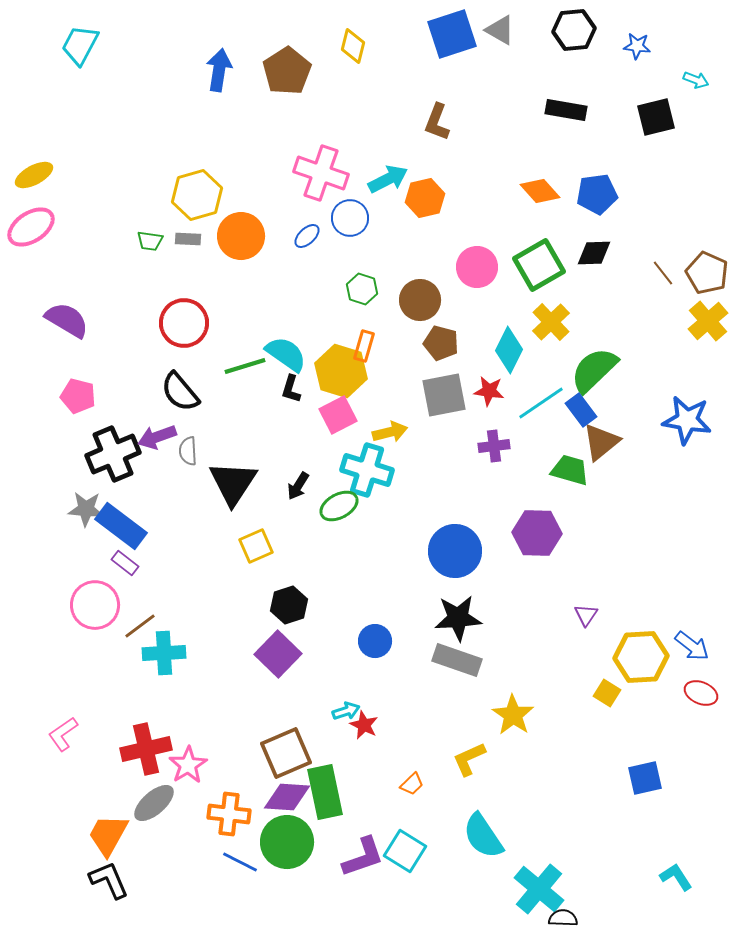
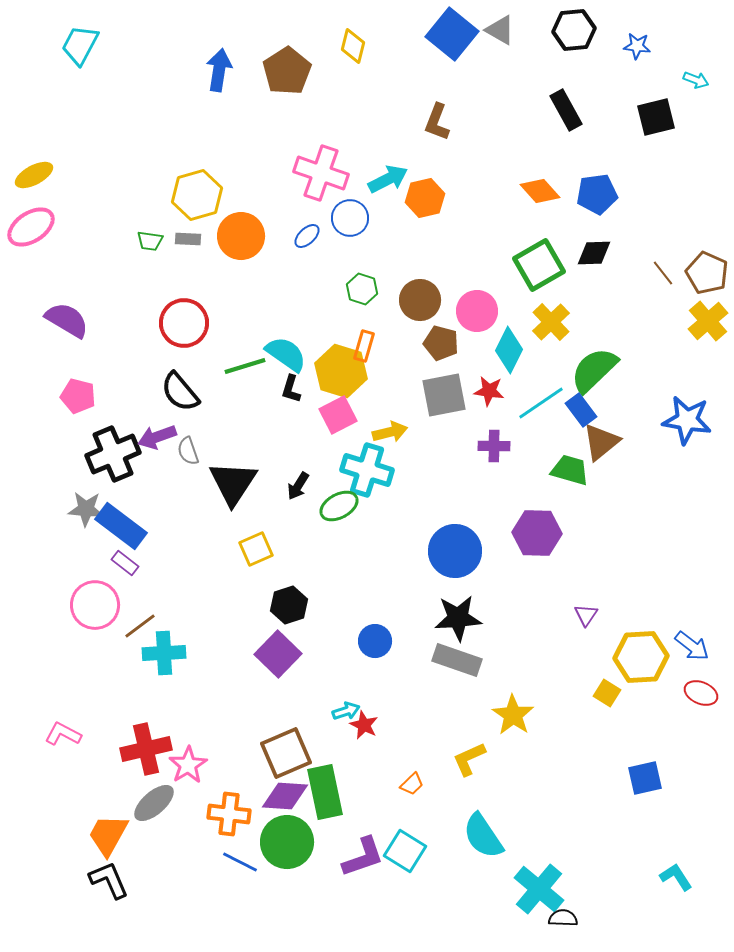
blue square at (452, 34): rotated 33 degrees counterclockwise
black rectangle at (566, 110): rotated 51 degrees clockwise
pink circle at (477, 267): moved 44 px down
purple cross at (494, 446): rotated 8 degrees clockwise
gray semicircle at (188, 451): rotated 16 degrees counterclockwise
yellow square at (256, 546): moved 3 px down
pink L-shape at (63, 734): rotated 63 degrees clockwise
purple diamond at (287, 797): moved 2 px left, 1 px up
